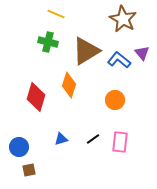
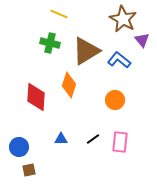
yellow line: moved 3 px right
green cross: moved 2 px right, 1 px down
purple triangle: moved 13 px up
red diamond: rotated 12 degrees counterclockwise
blue triangle: rotated 16 degrees clockwise
